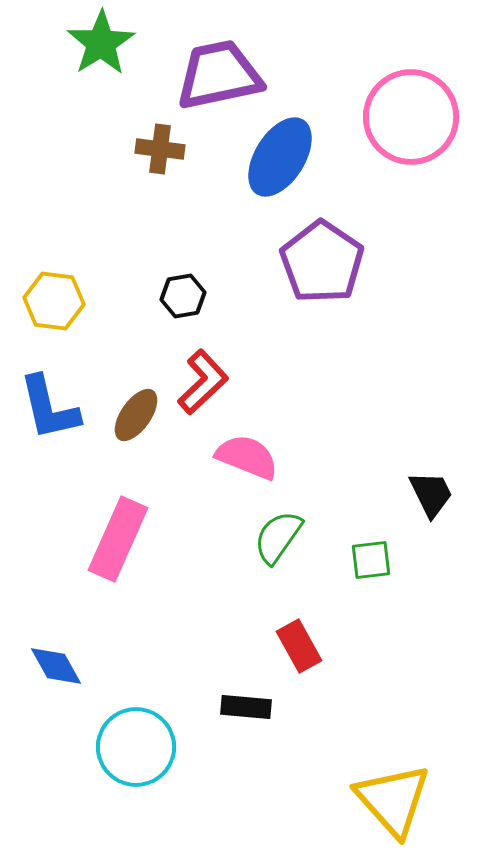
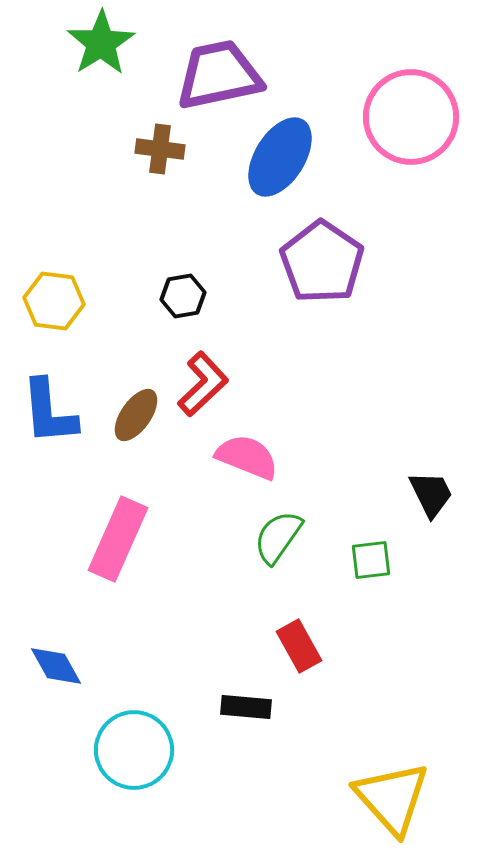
red L-shape: moved 2 px down
blue L-shape: moved 4 px down; rotated 8 degrees clockwise
cyan circle: moved 2 px left, 3 px down
yellow triangle: moved 1 px left, 2 px up
